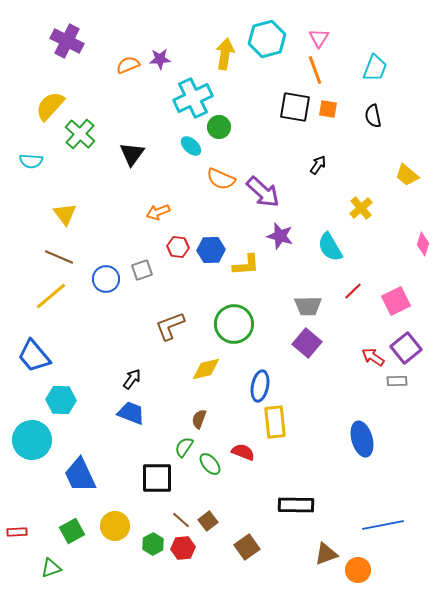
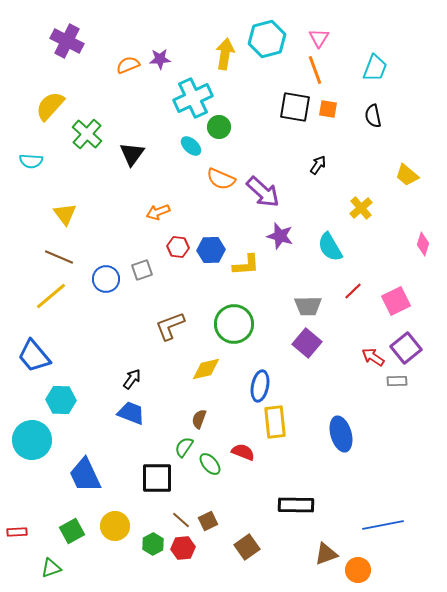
green cross at (80, 134): moved 7 px right
blue ellipse at (362, 439): moved 21 px left, 5 px up
blue trapezoid at (80, 475): moved 5 px right
brown square at (208, 521): rotated 12 degrees clockwise
